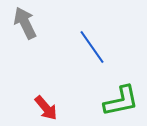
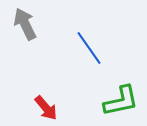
gray arrow: moved 1 px down
blue line: moved 3 px left, 1 px down
